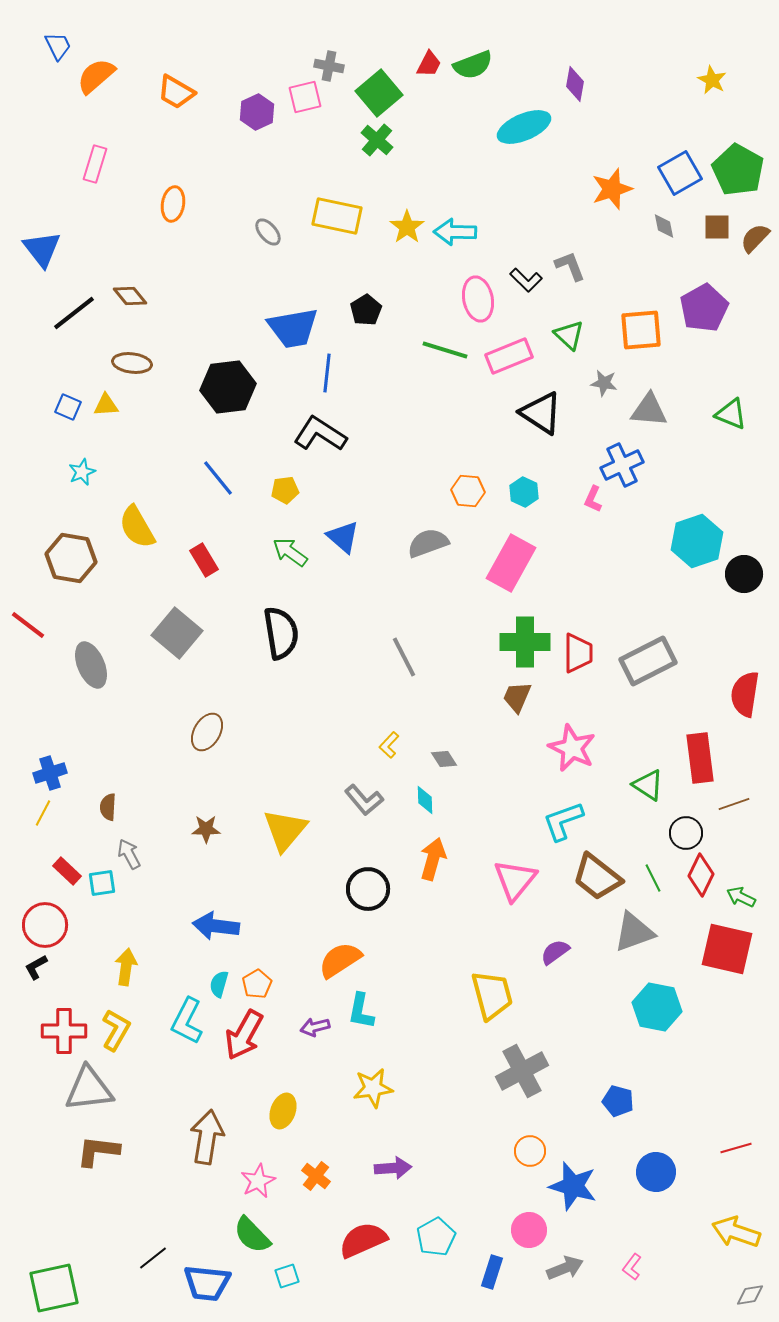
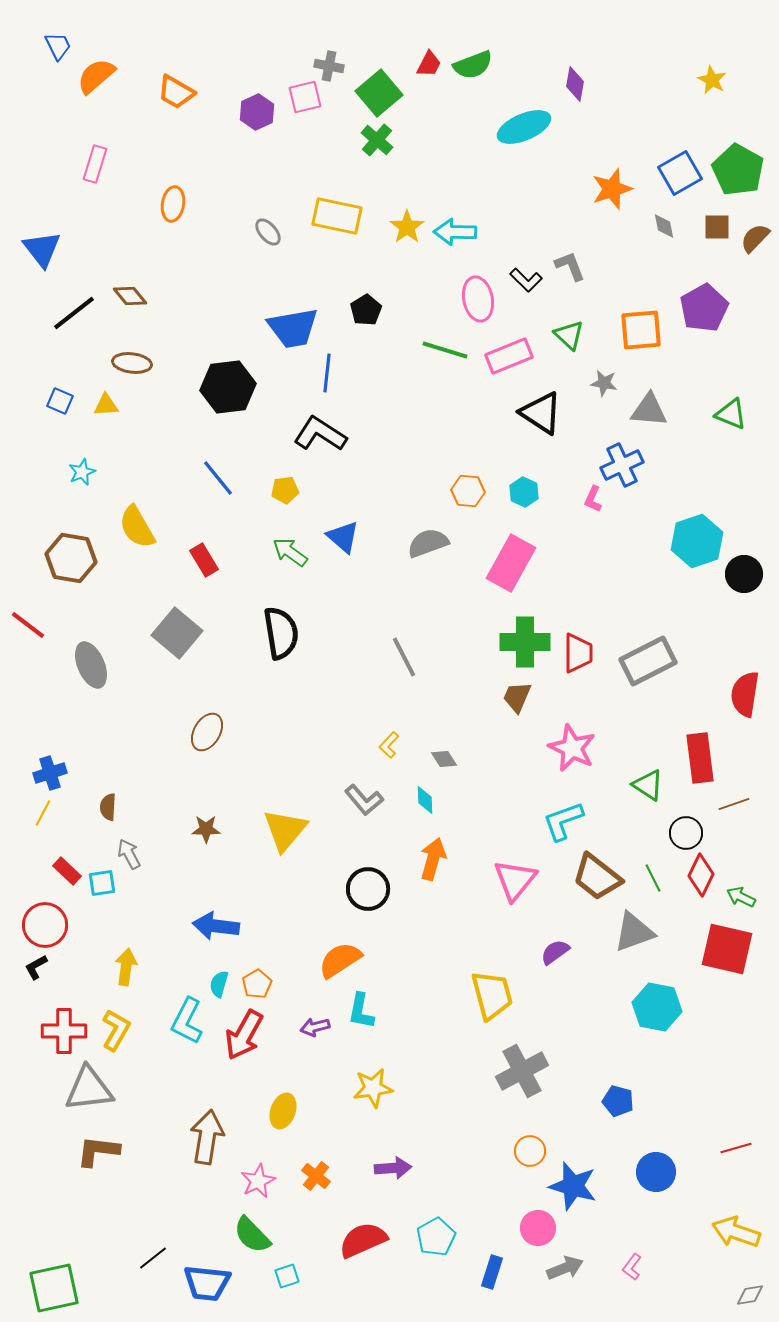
blue square at (68, 407): moved 8 px left, 6 px up
pink circle at (529, 1230): moved 9 px right, 2 px up
